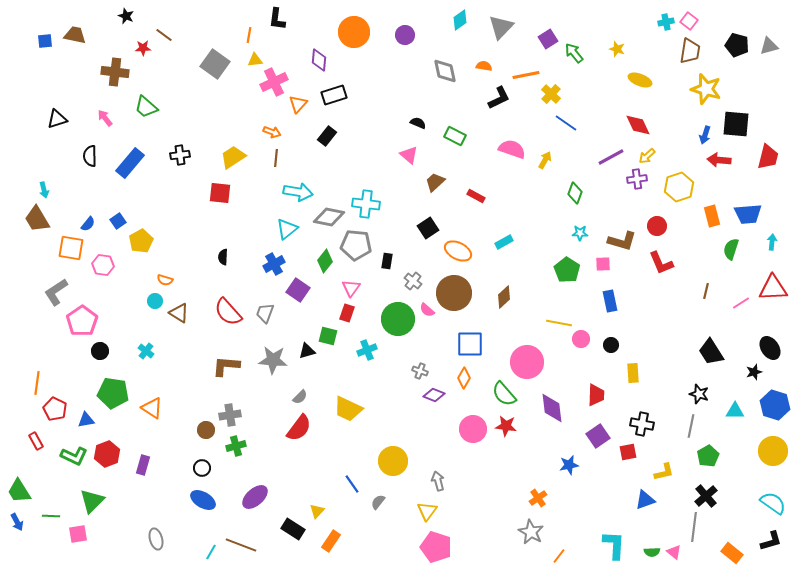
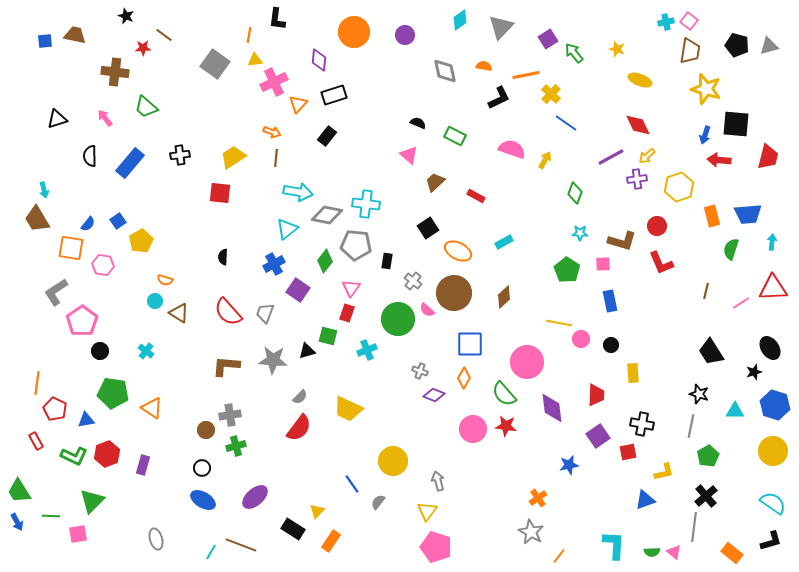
gray diamond at (329, 217): moved 2 px left, 2 px up
